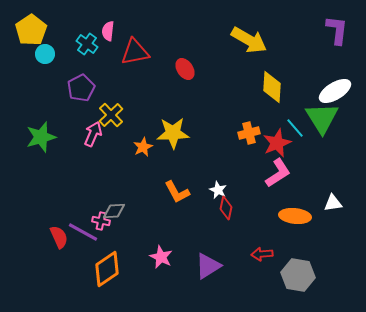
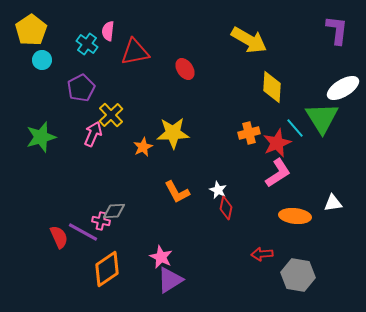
cyan circle: moved 3 px left, 6 px down
white ellipse: moved 8 px right, 3 px up
purple triangle: moved 38 px left, 14 px down
